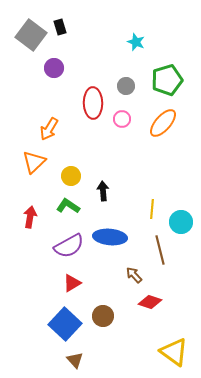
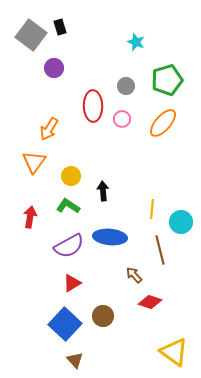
red ellipse: moved 3 px down
orange triangle: rotated 10 degrees counterclockwise
